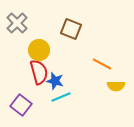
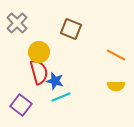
yellow circle: moved 2 px down
orange line: moved 14 px right, 9 px up
